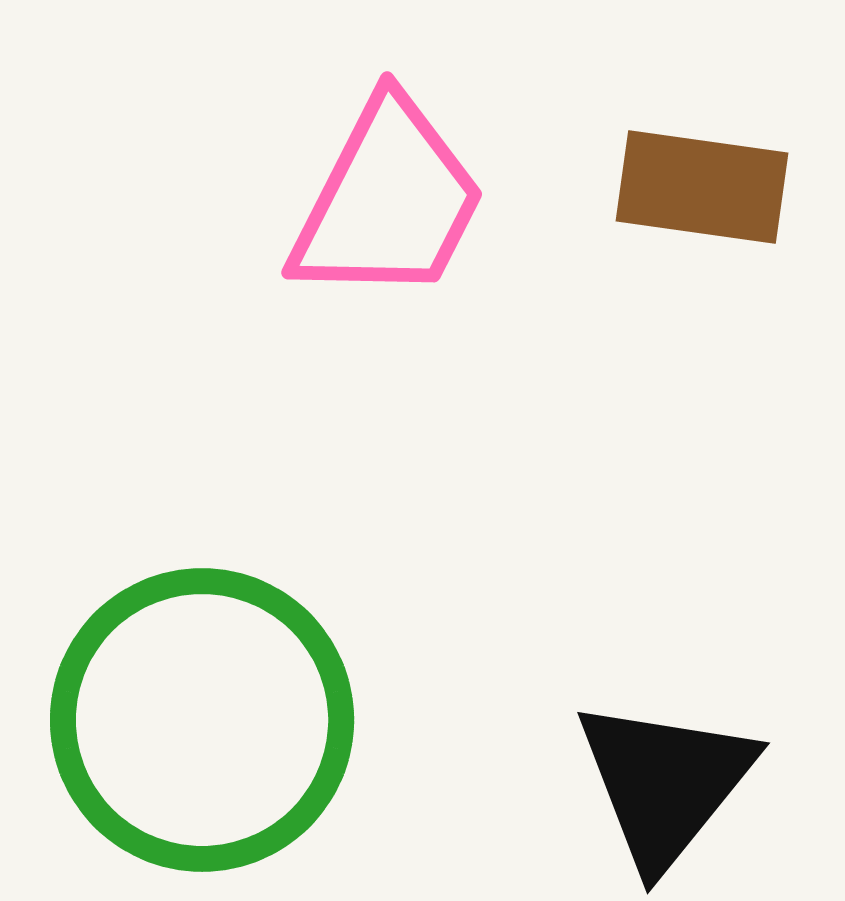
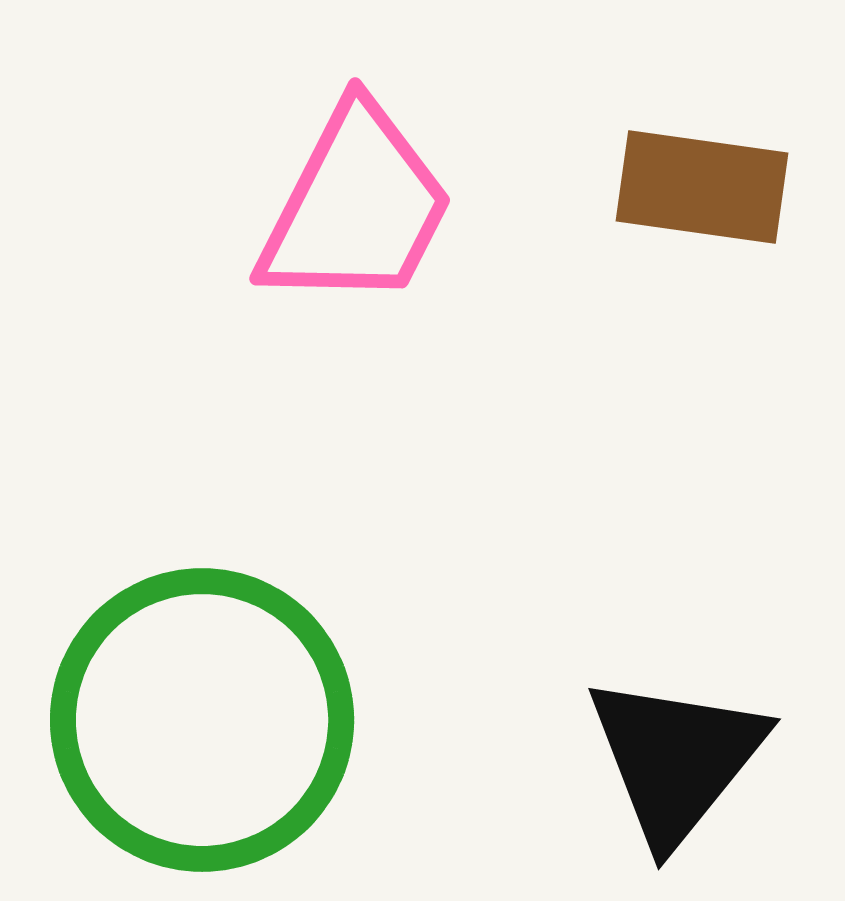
pink trapezoid: moved 32 px left, 6 px down
black triangle: moved 11 px right, 24 px up
